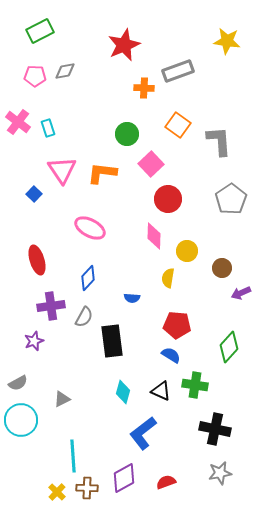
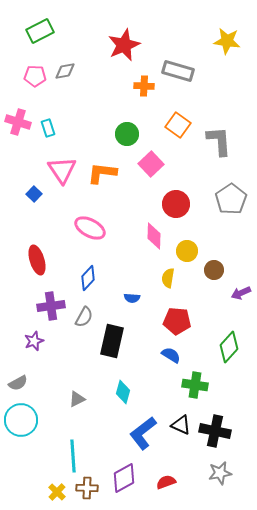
gray rectangle at (178, 71): rotated 36 degrees clockwise
orange cross at (144, 88): moved 2 px up
pink cross at (18, 122): rotated 20 degrees counterclockwise
red circle at (168, 199): moved 8 px right, 5 px down
brown circle at (222, 268): moved 8 px left, 2 px down
red pentagon at (177, 325): moved 4 px up
black rectangle at (112, 341): rotated 20 degrees clockwise
black triangle at (161, 391): moved 20 px right, 34 px down
gray triangle at (62, 399): moved 15 px right
black cross at (215, 429): moved 2 px down
